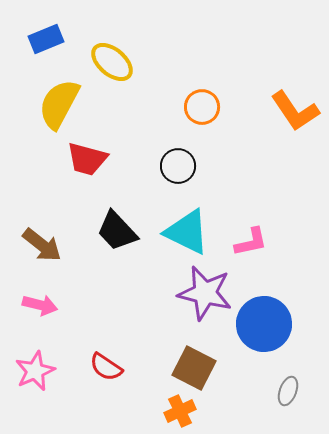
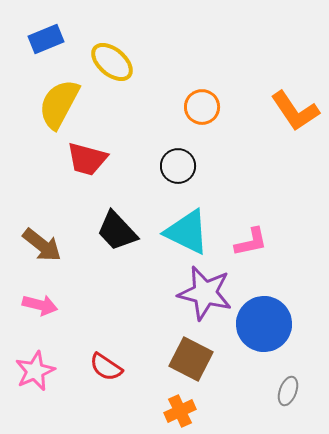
brown square: moved 3 px left, 9 px up
